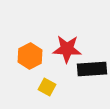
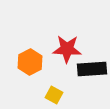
orange hexagon: moved 6 px down
yellow square: moved 7 px right, 8 px down
